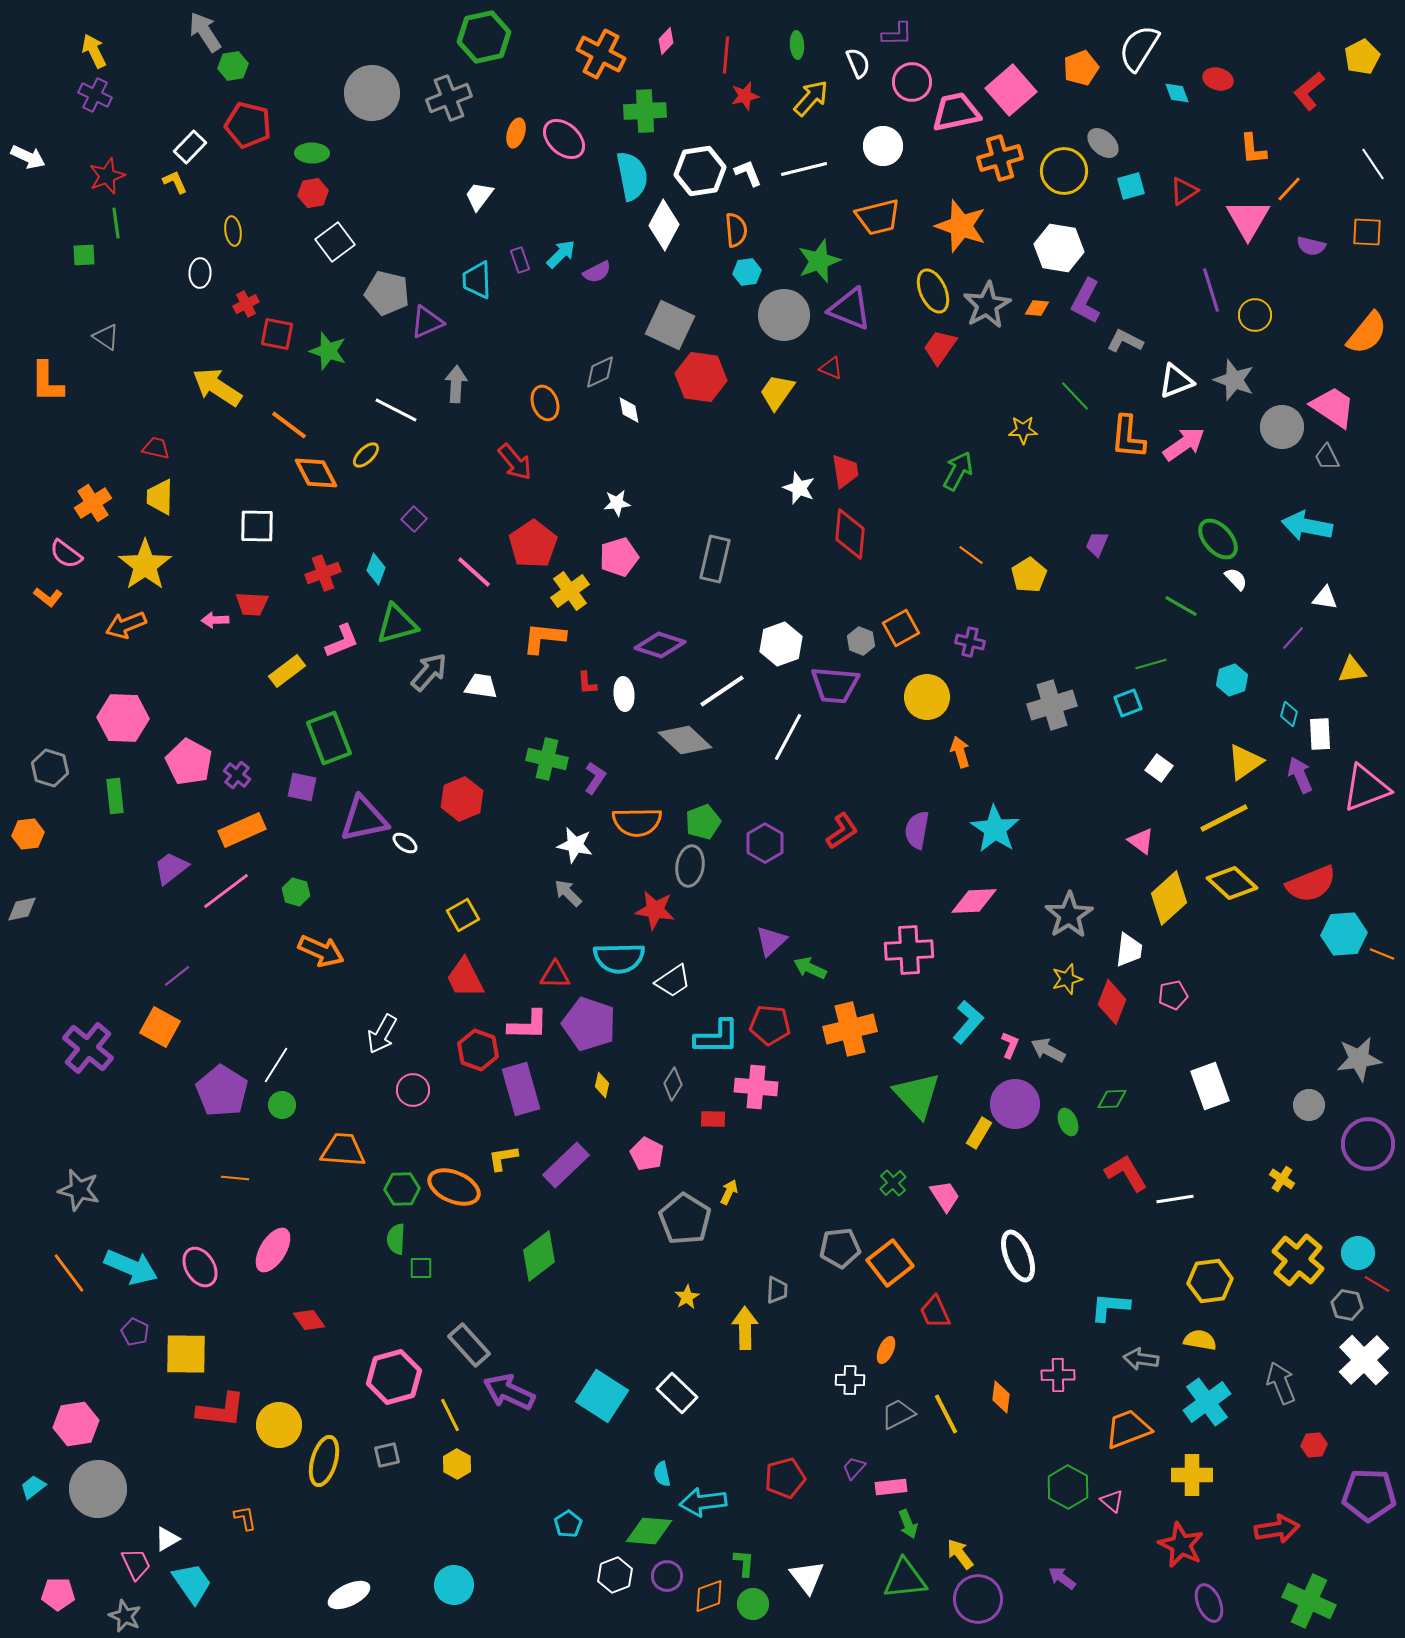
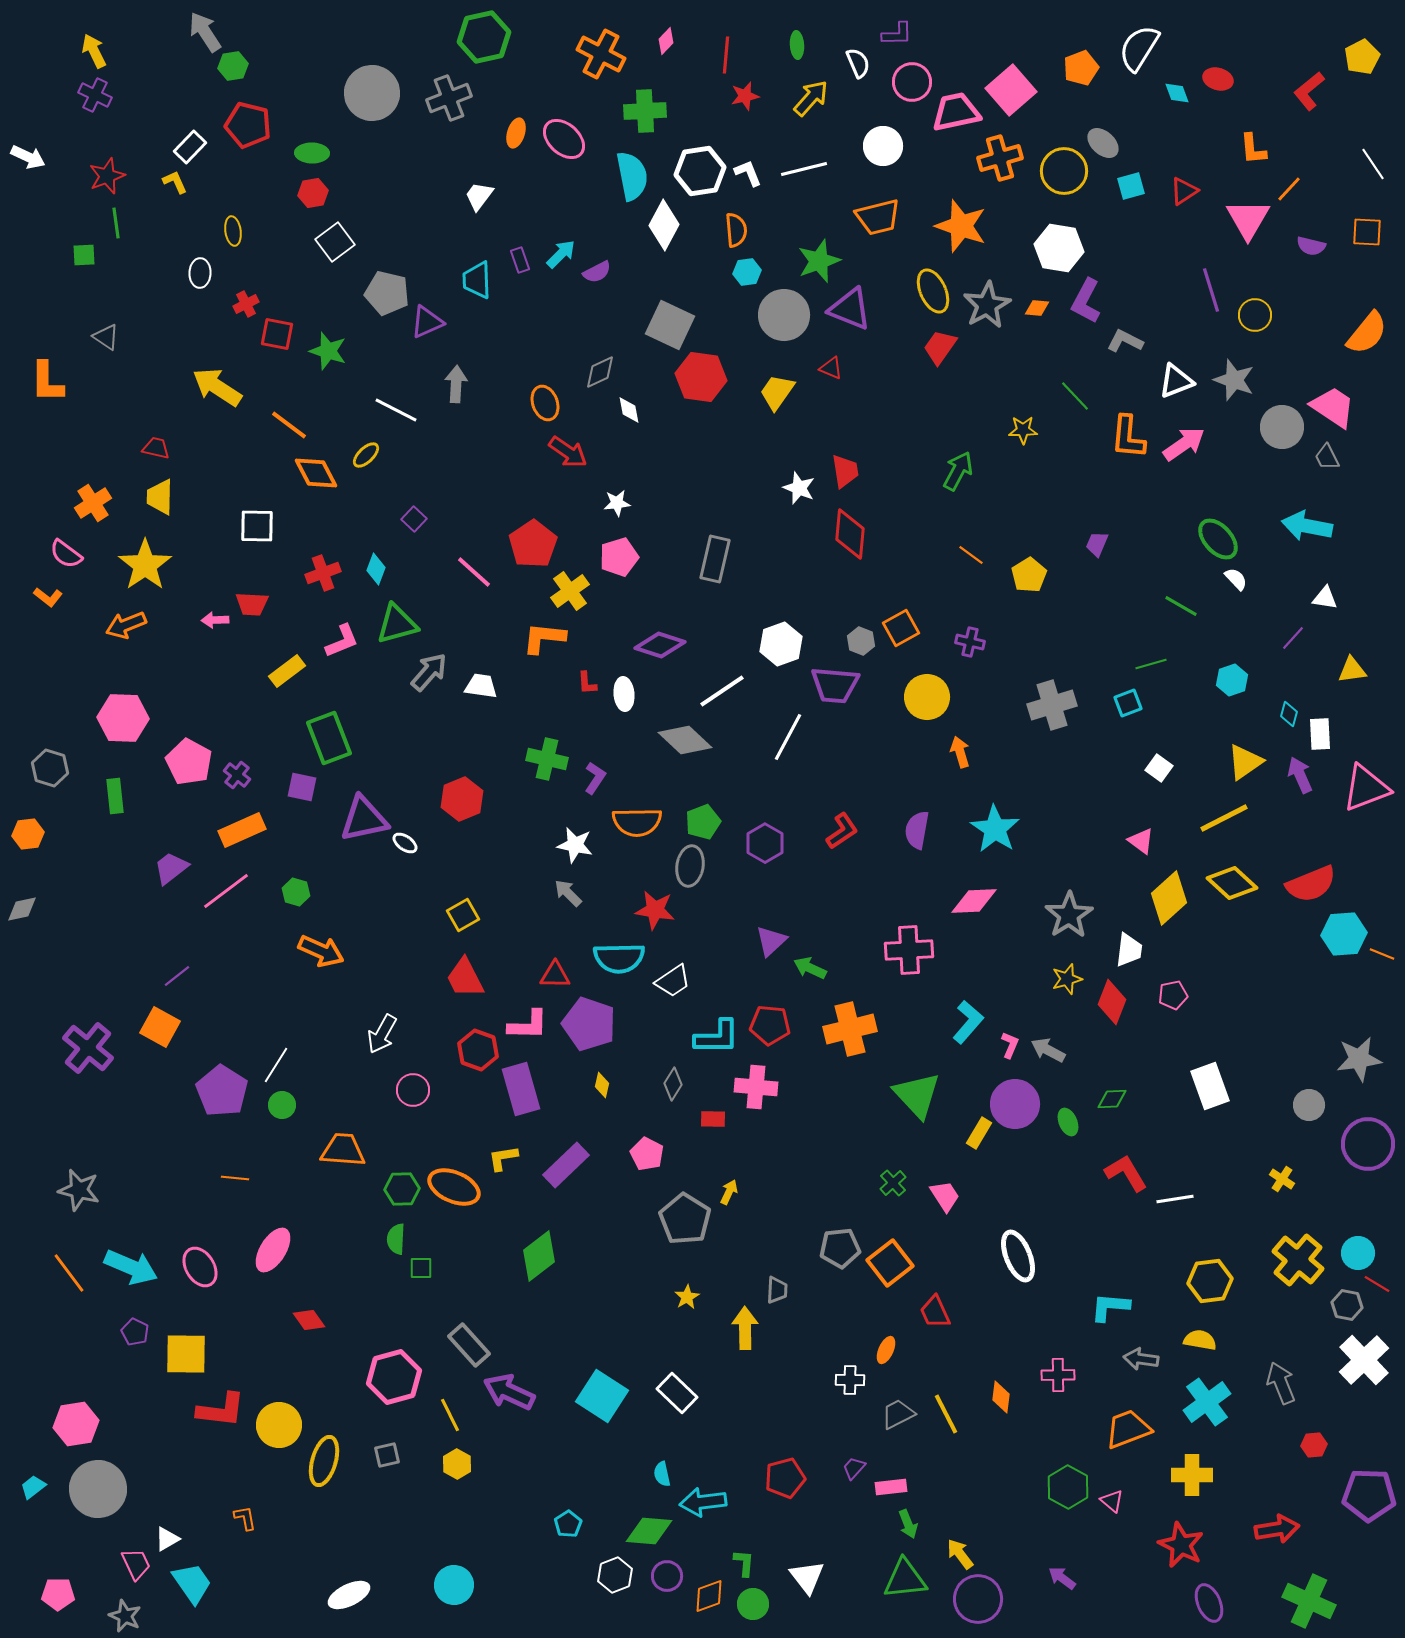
red arrow at (515, 462): moved 53 px right, 10 px up; rotated 15 degrees counterclockwise
